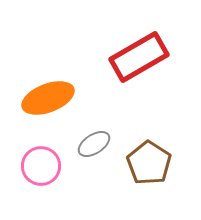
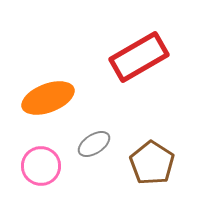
brown pentagon: moved 3 px right
